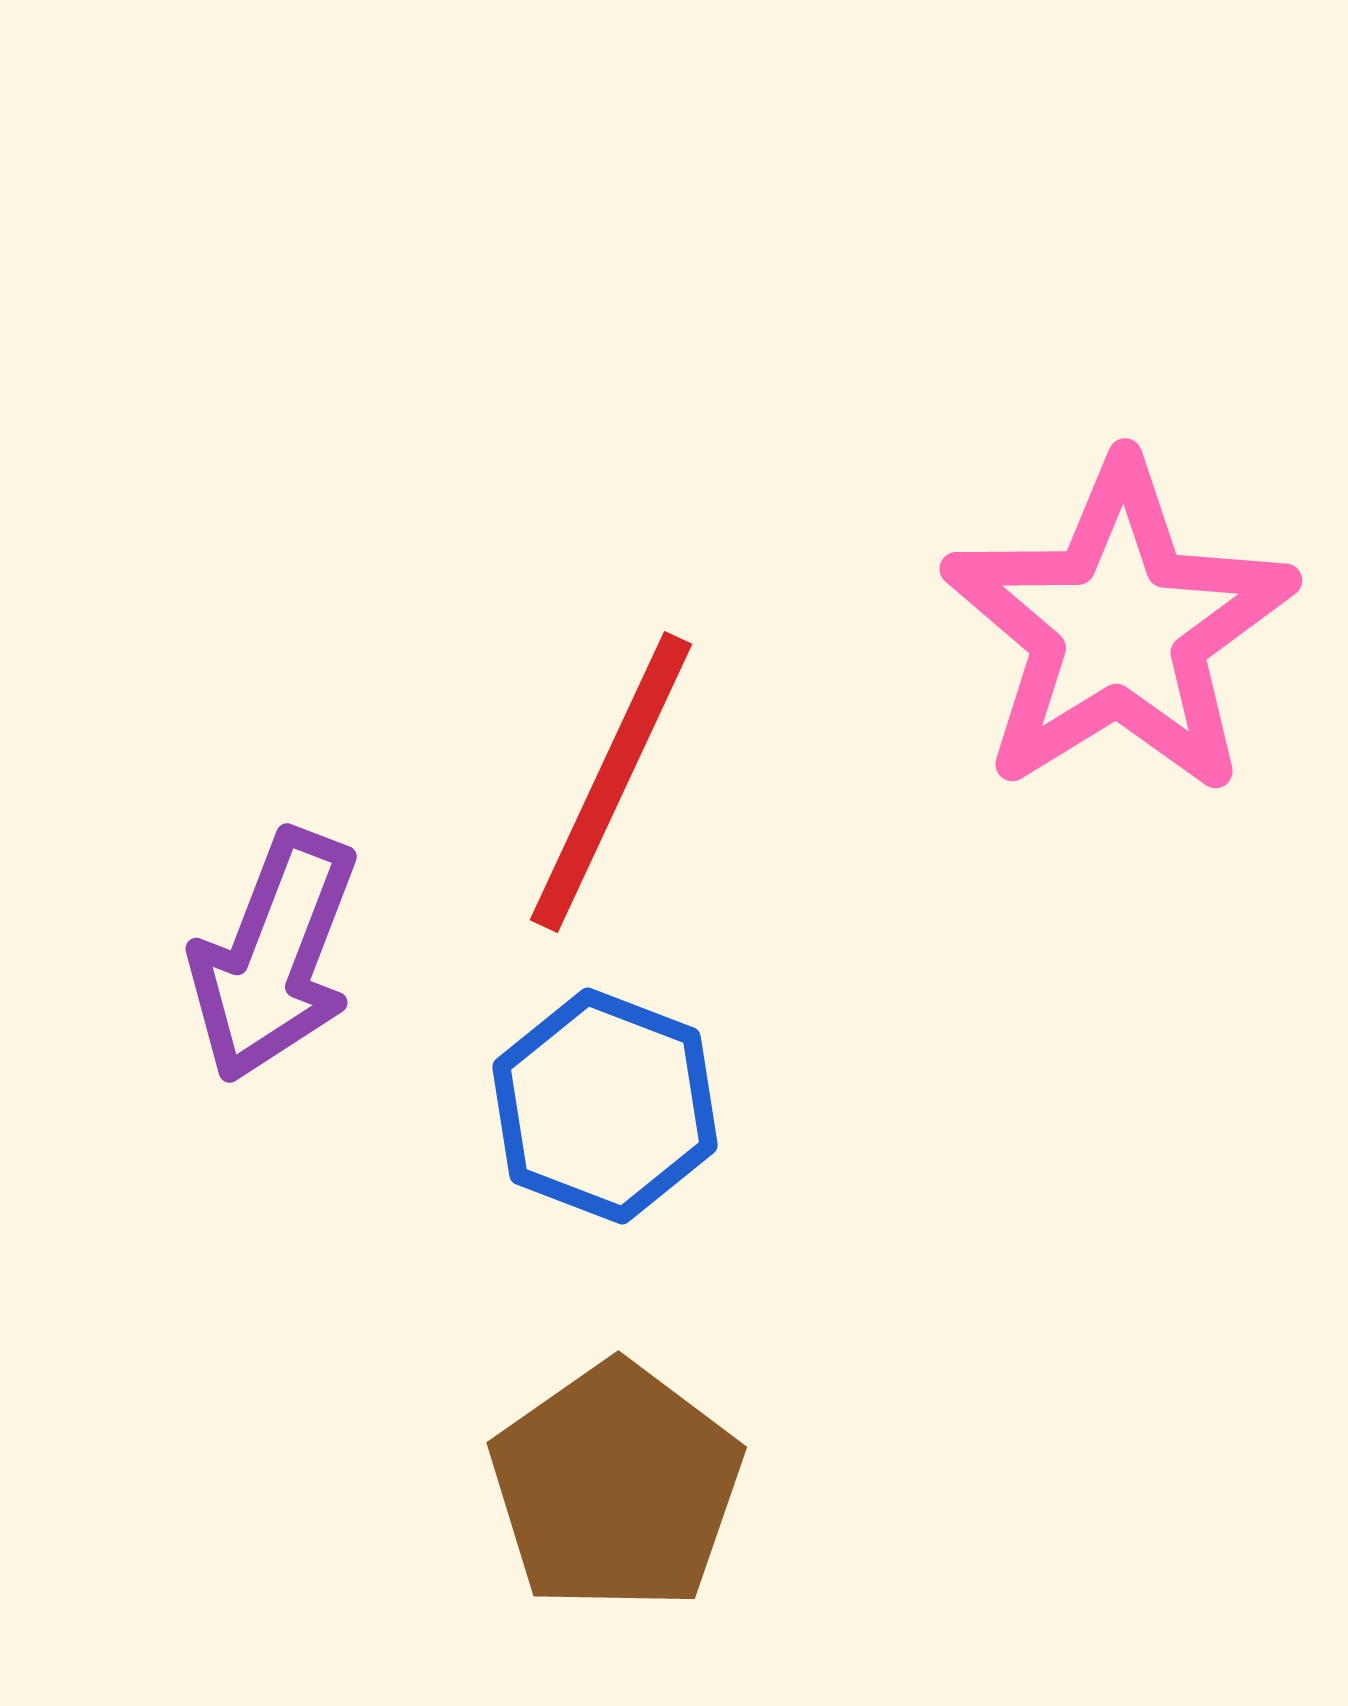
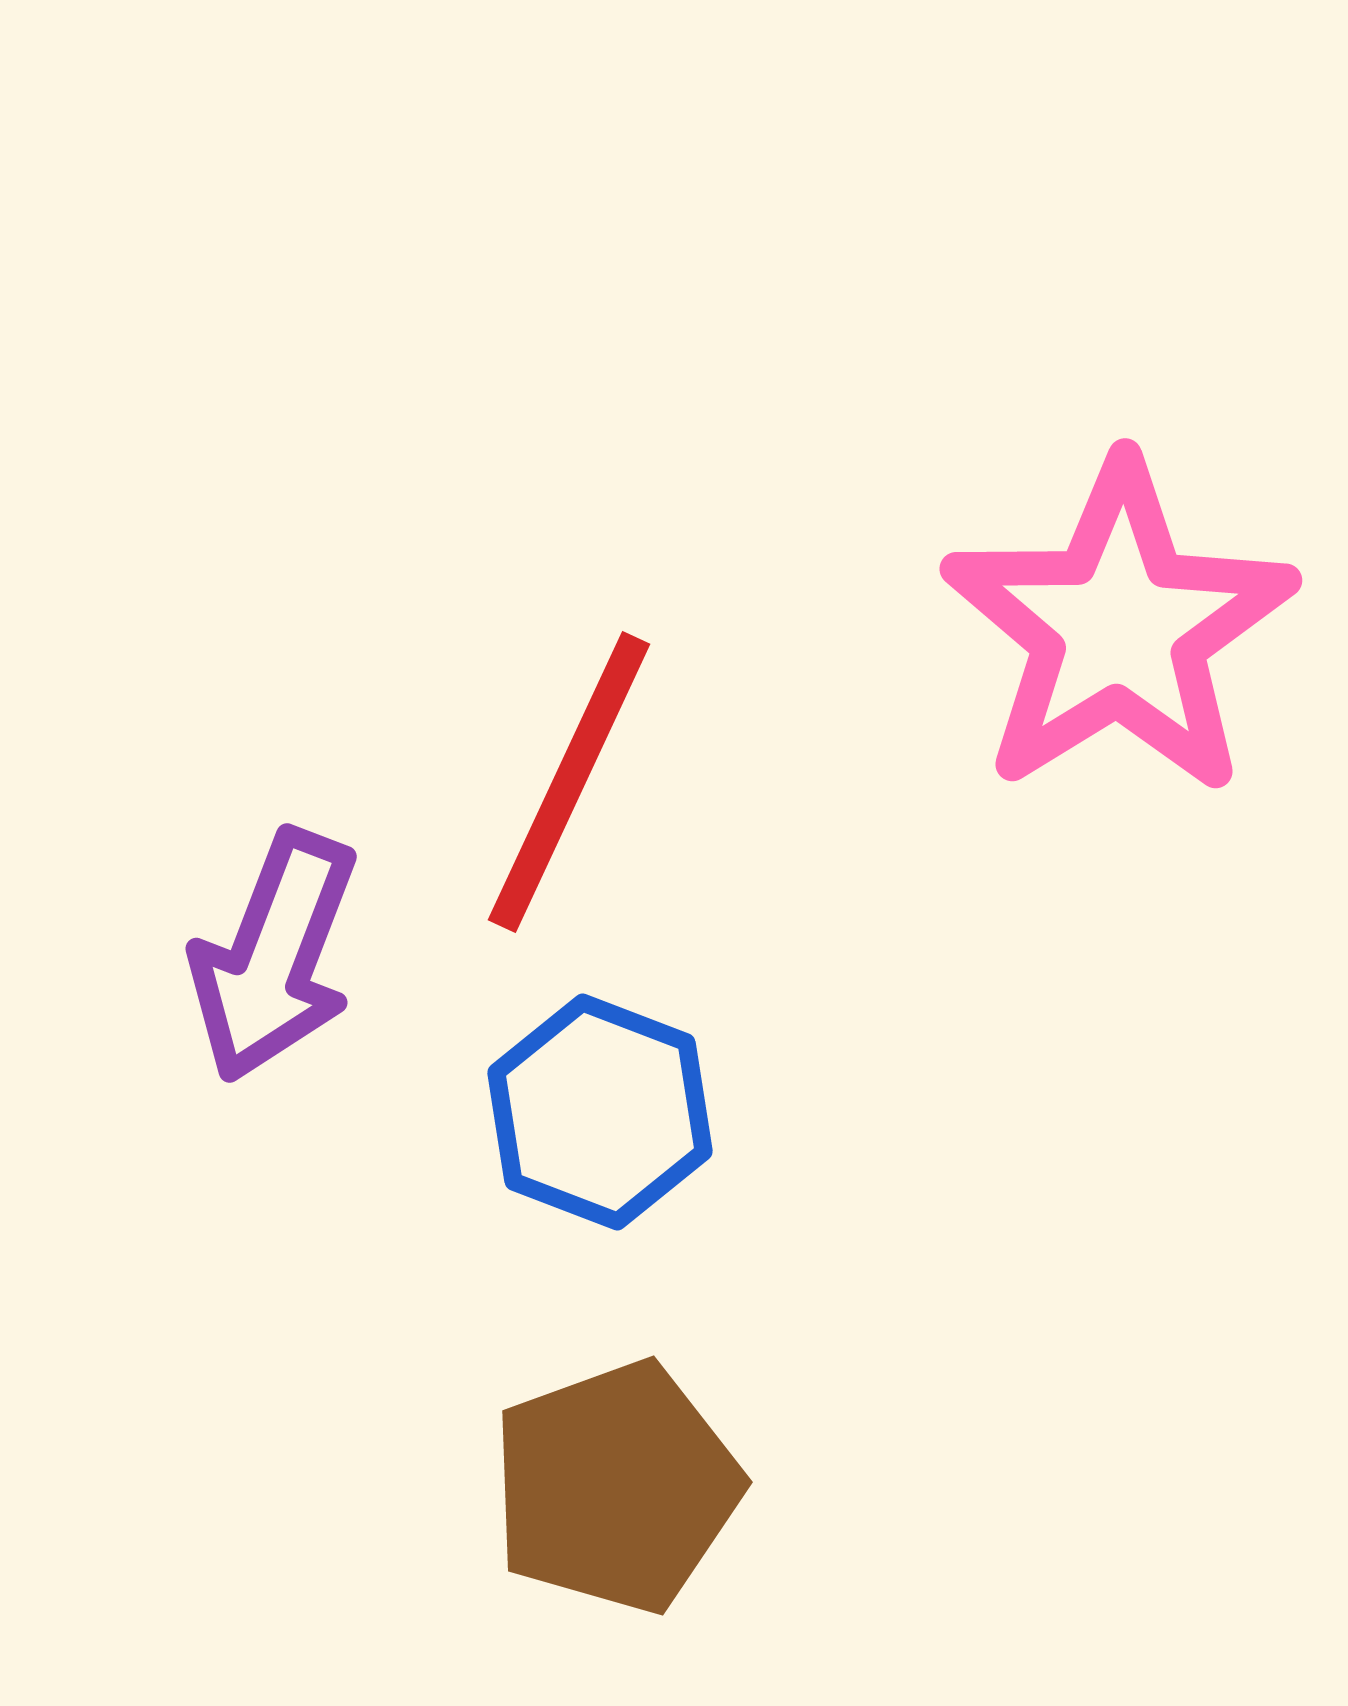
red line: moved 42 px left
blue hexagon: moved 5 px left, 6 px down
brown pentagon: rotated 15 degrees clockwise
